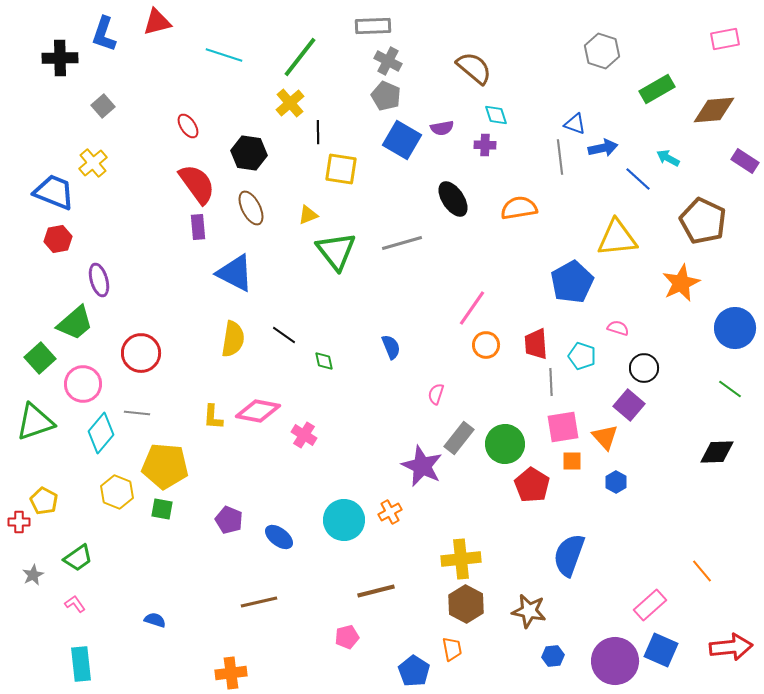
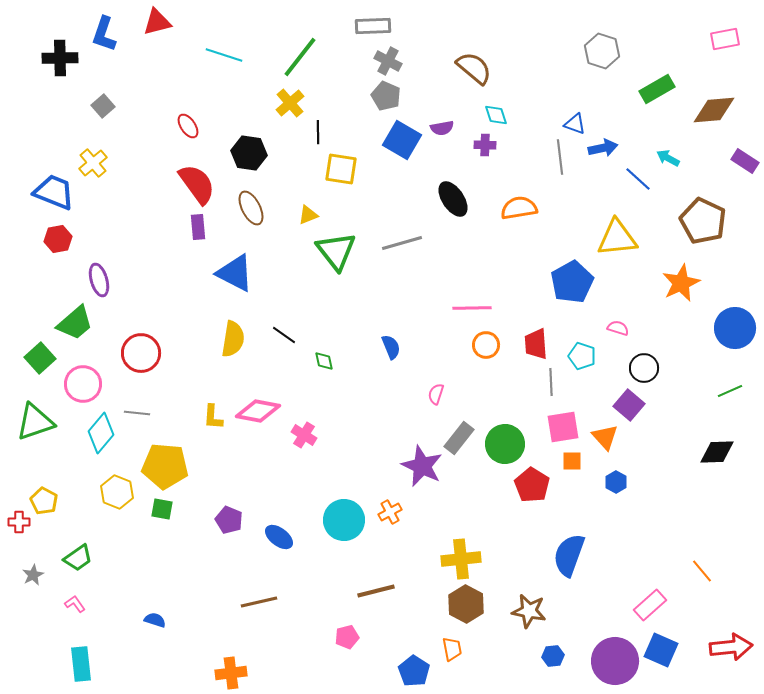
pink line at (472, 308): rotated 54 degrees clockwise
green line at (730, 389): moved 2 px down; rotated 60 degrees counterclockwise
